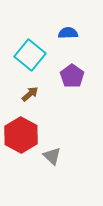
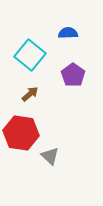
purple pentagon: moved 1 px right, 1 px up
red hexagon: moved 2 px up; rotated 20 degrees counterclockwise
gray triangle: moved 2 px left
